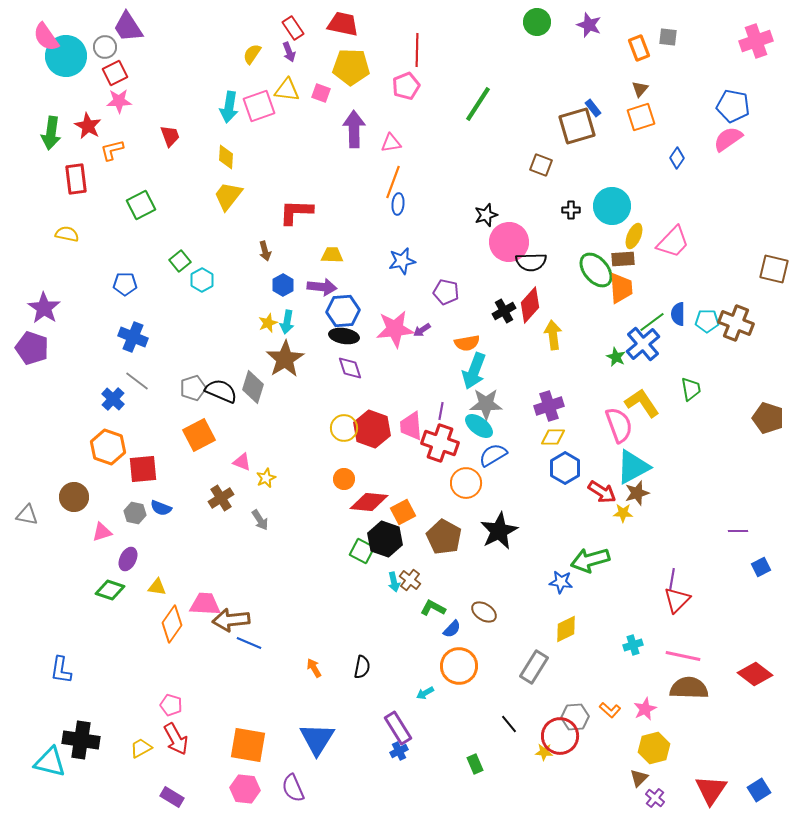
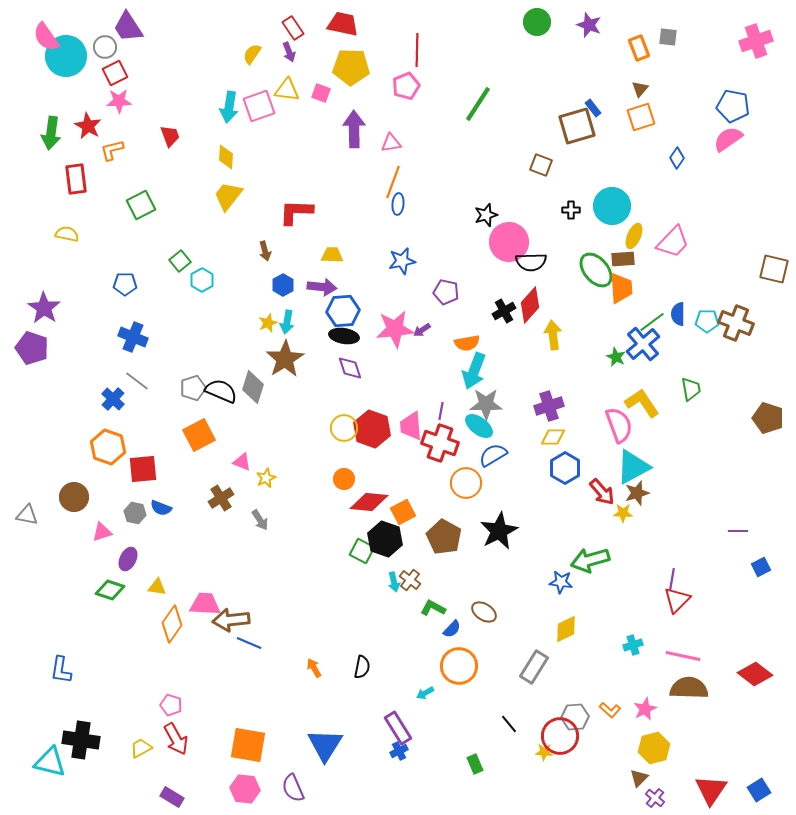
red arrow at (602, 492): rotated 16 degrees clockwise
blue triangle at (317, 739): moved 8 px right, 6 px down
